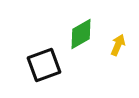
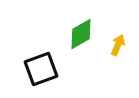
black square: moved 3 px left, 4 px down
